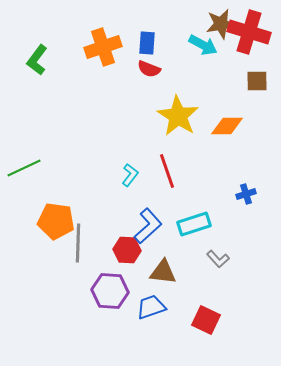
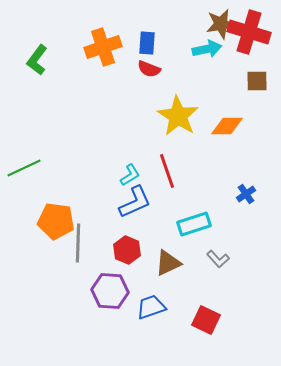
cyan arrow: moved 4 px right, 4 px down; rotated 40 degrees counterclockwise
cyan L-shape: rotated 20 degrees clockwise
blue cross: rotated 18 degrees counterclockwise
blue L-shape: moved 13 px left, 24 px up; rotated 18 degrees clockwise
red hexagon: rotated 20 degrees clockwise
brown triangle: moved 5 px right, 9 px up; rotated 32 degrees counterclockwise
